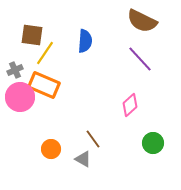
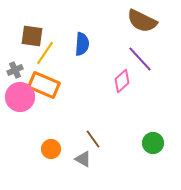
brown square: moved 1 px down
blue semicircle: moved 3 px left, 3 px down
pink diamond: moved 8 px left, 24 px up
